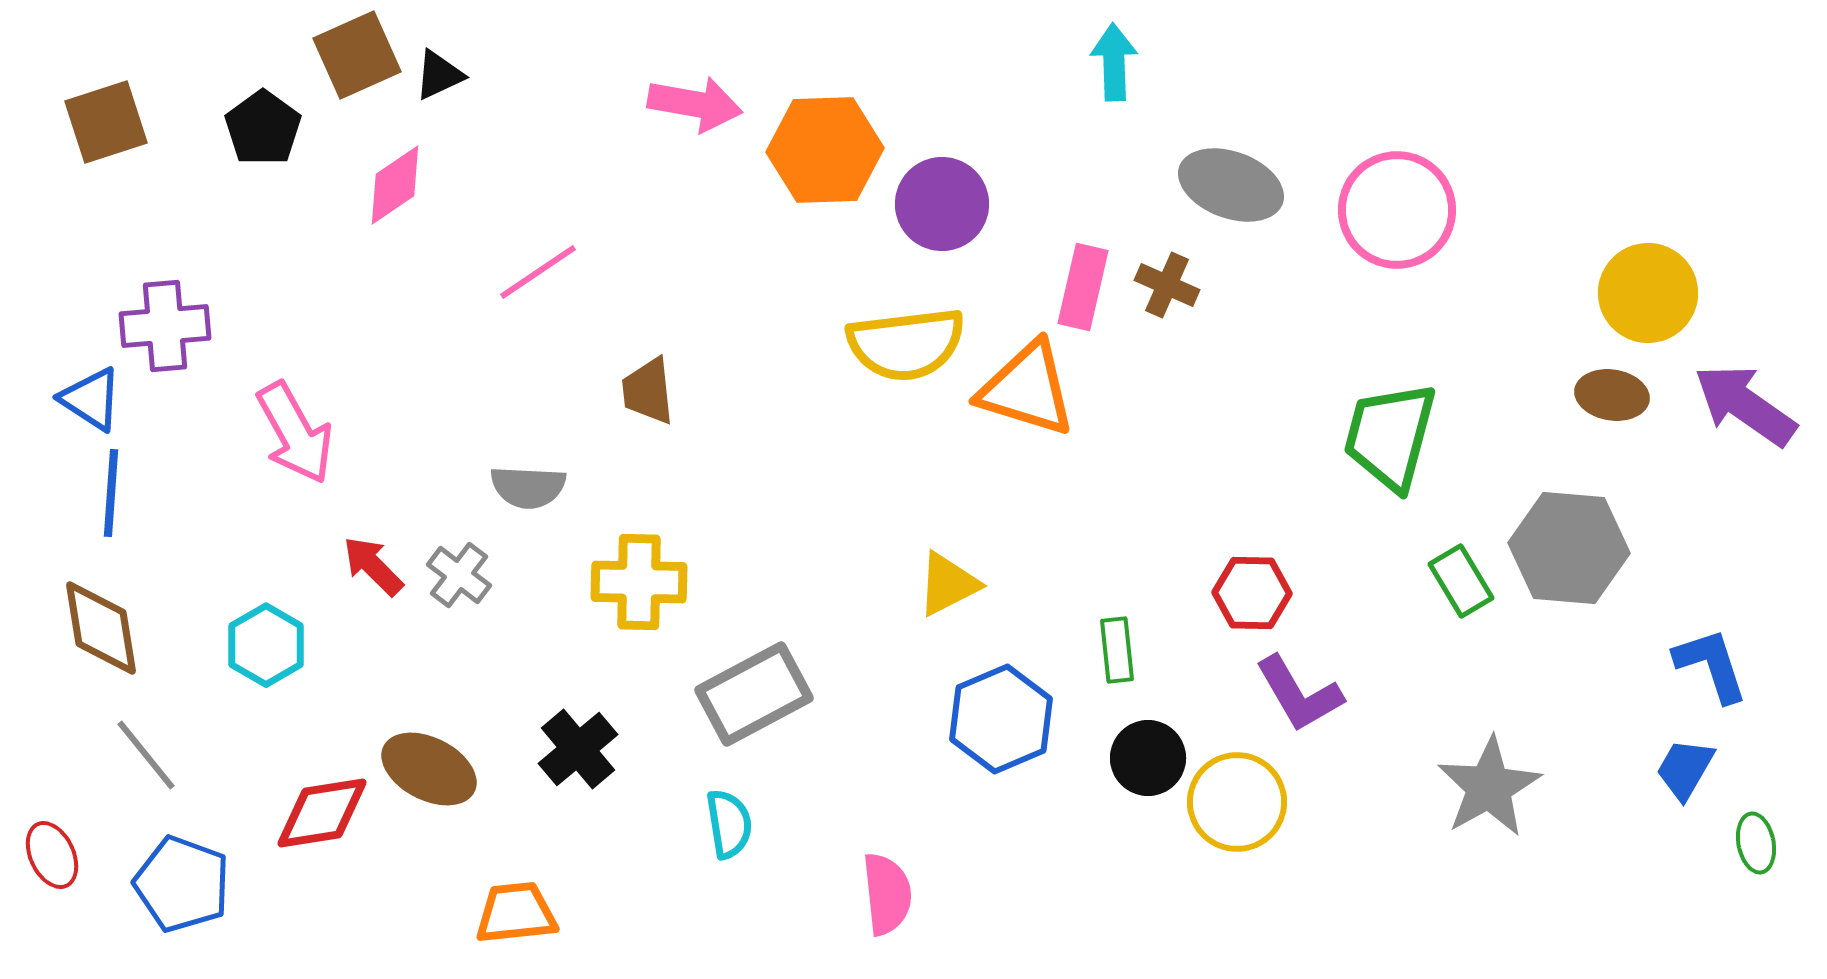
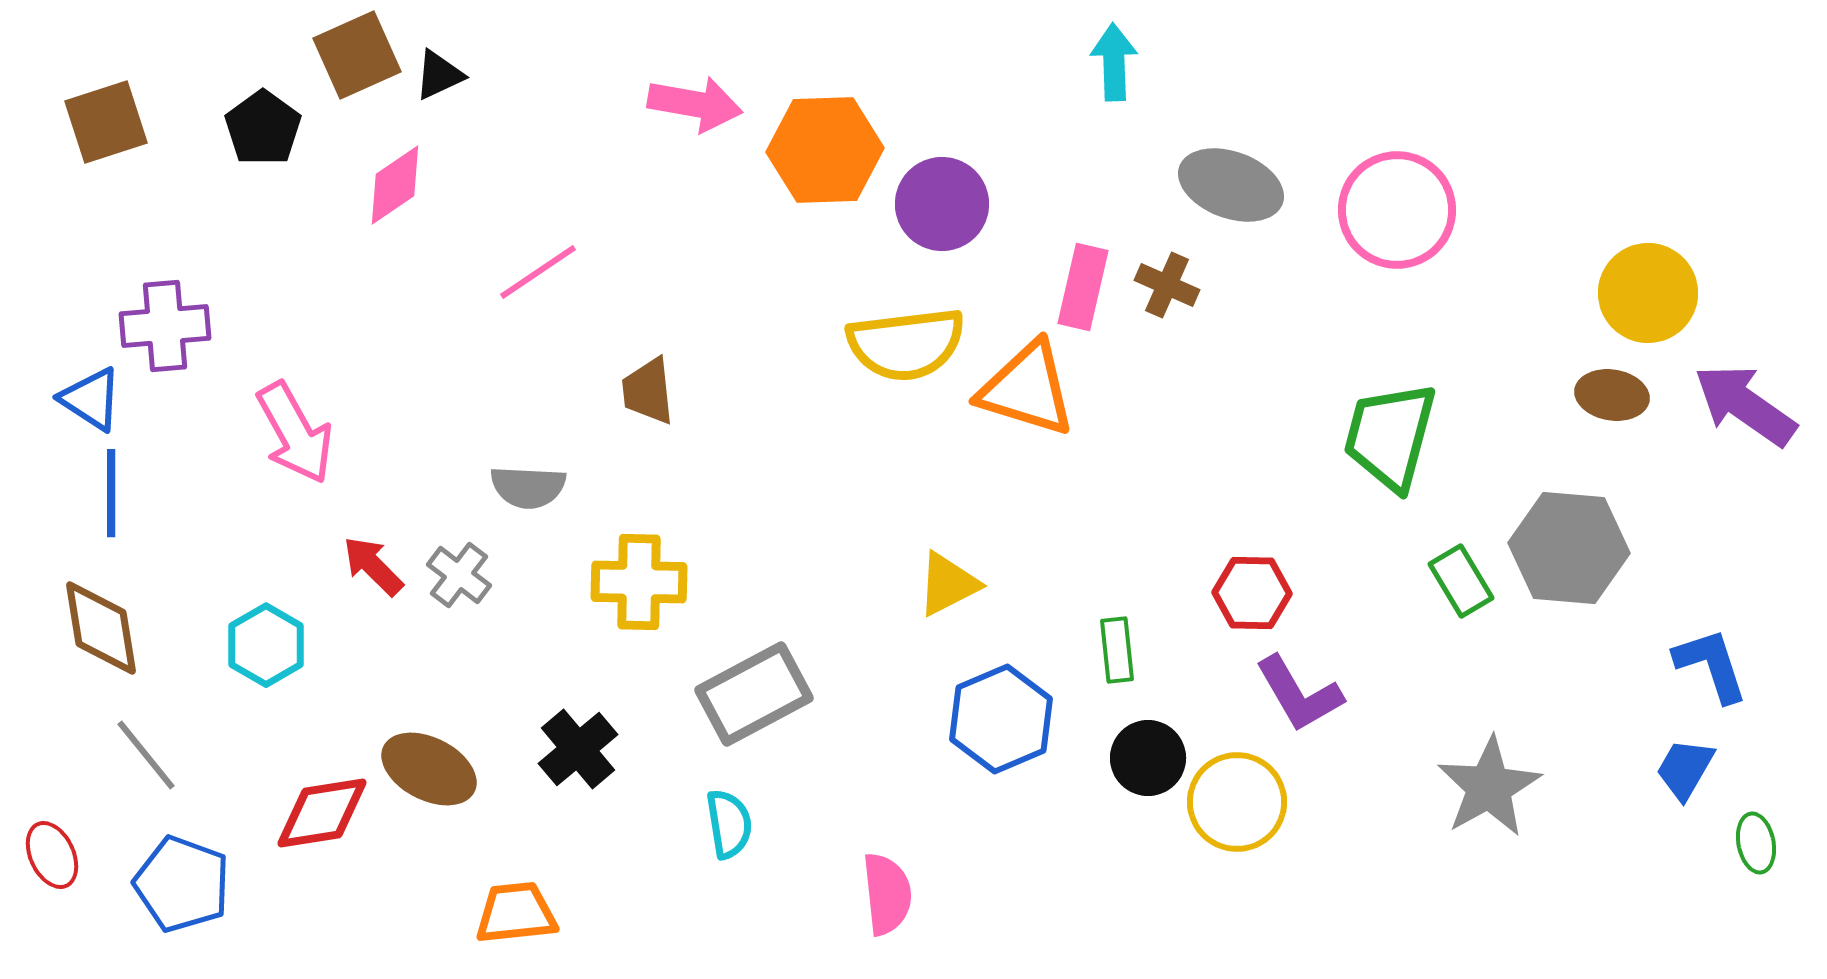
blue line at (111, 493): rotated 4 degrees counterclockwise
